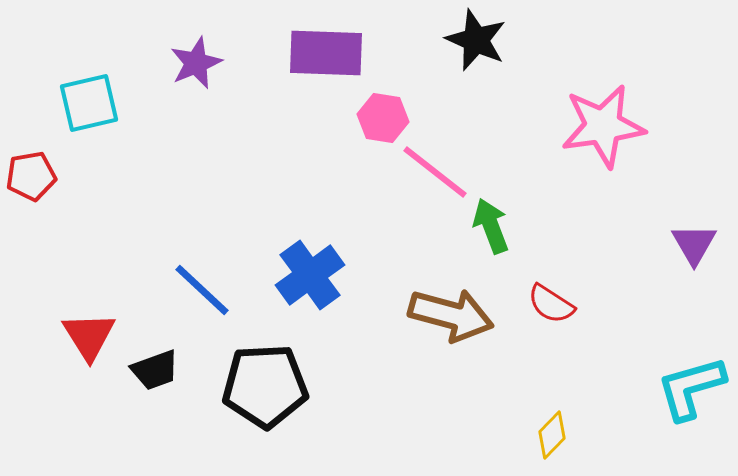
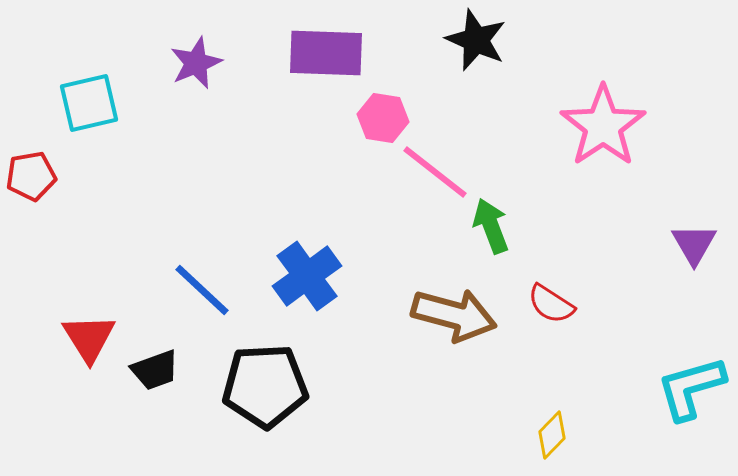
pink star: rotated 26 degrees counterclockwise
blue cross: moved 3 px left, 1 px down
brown arrow: moved 3 px right
red triangle: moved 2 px down
